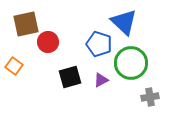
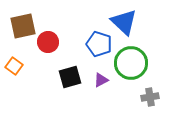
brown square: moved 3 px left, 2 px down
